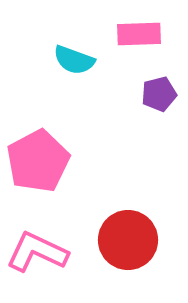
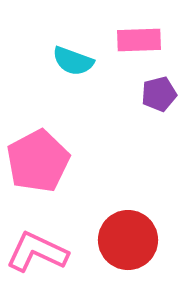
pink rectangle: moved 6 px down
cyan semicircle: moved 1 px left, 1 px down
